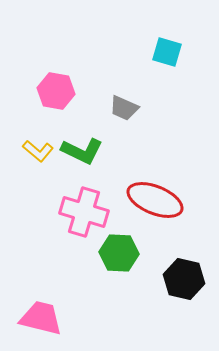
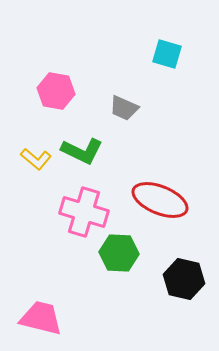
cyan square: moved 2 px down
yellow L-shape: moved 2 px left, 8 px down
red ellipse: moved 5 px right
